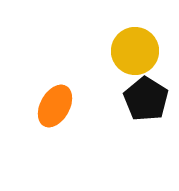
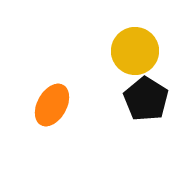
orange ellipse: moved 3 px left, 1 px up
